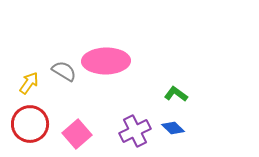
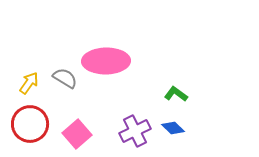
gray semicircle: moved 1 px right, 7 px down
